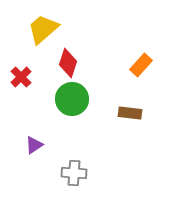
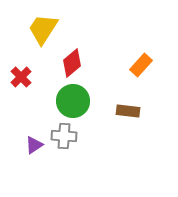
yellow trapezoid: rotated 16 degrees counterclockwise
red diamond: moved 4 px right; rotated 32 degrees clockwise
green circle: moved 1 px right, 2 px down
brown rectangle: moved 2 px left, 2 px up
gray cross: moved 10 px left, 37 px up
